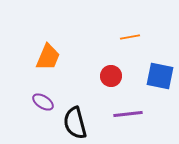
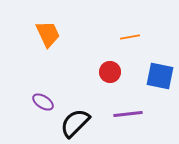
orange trapezoid: moved 23 px up; rotated 48 degrees counterclockwise
red circle: moved 1 px left, 4 px up
black semicircle: rotated 60 degrees clockwise
